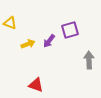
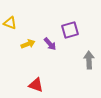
purple arrow: moved 1 px right, 3 px down; rotated 80 degrees counterclockwise
